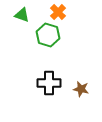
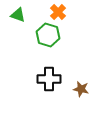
green triangle: moved 4 px left
black cross: moved 4 px up
